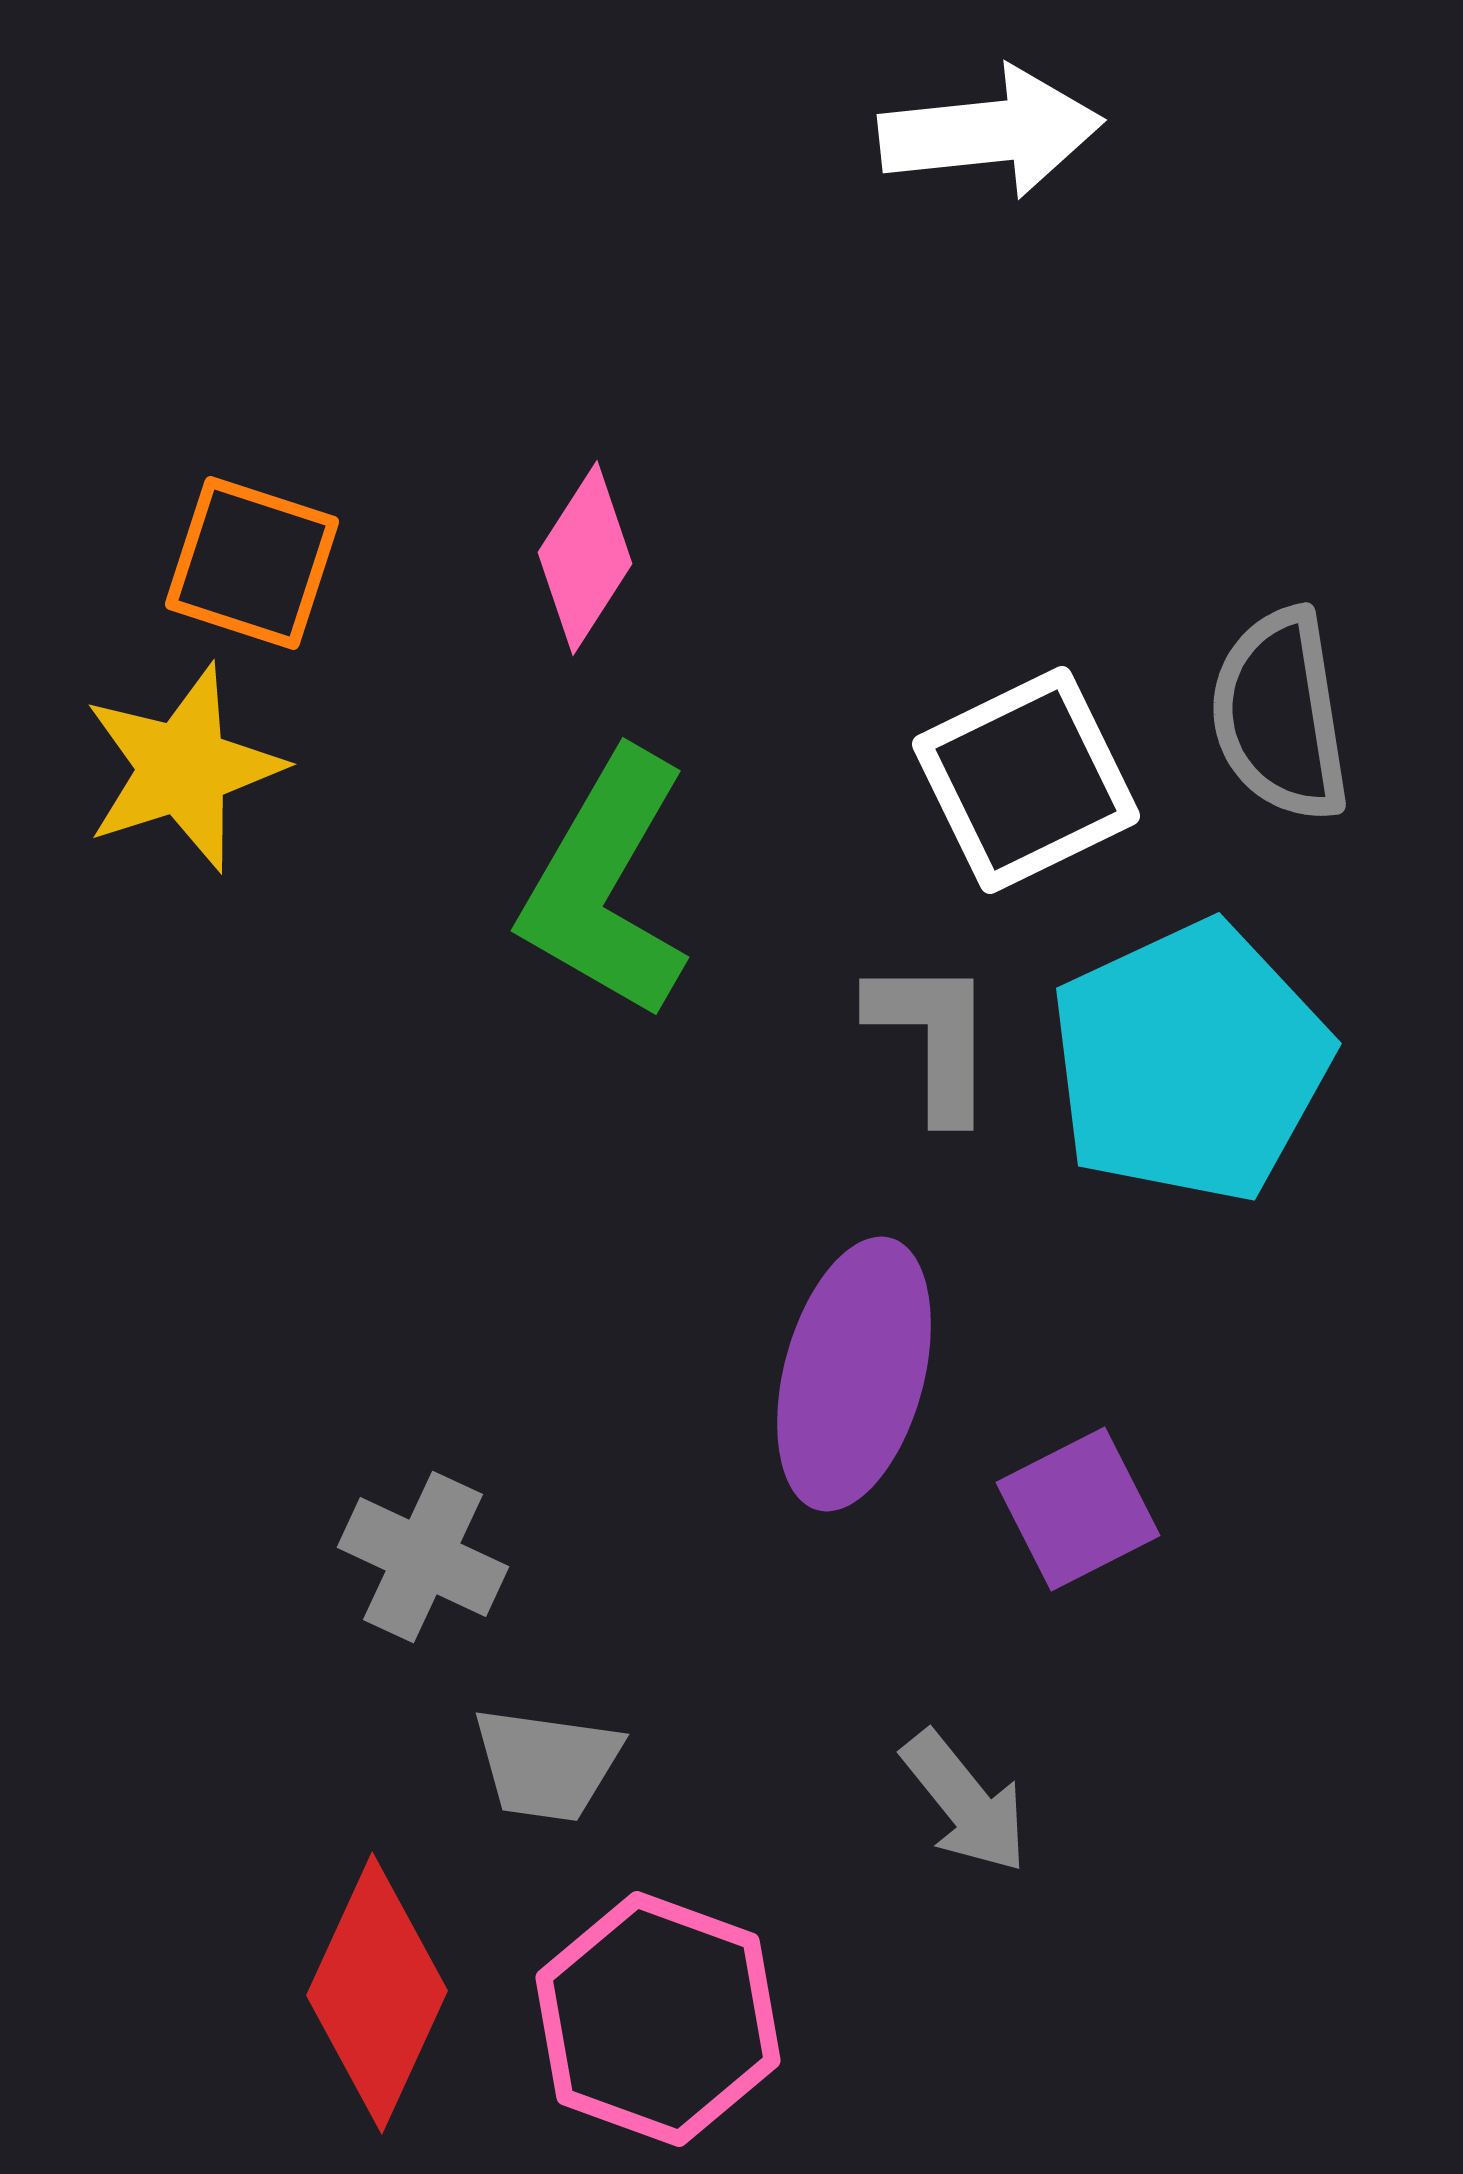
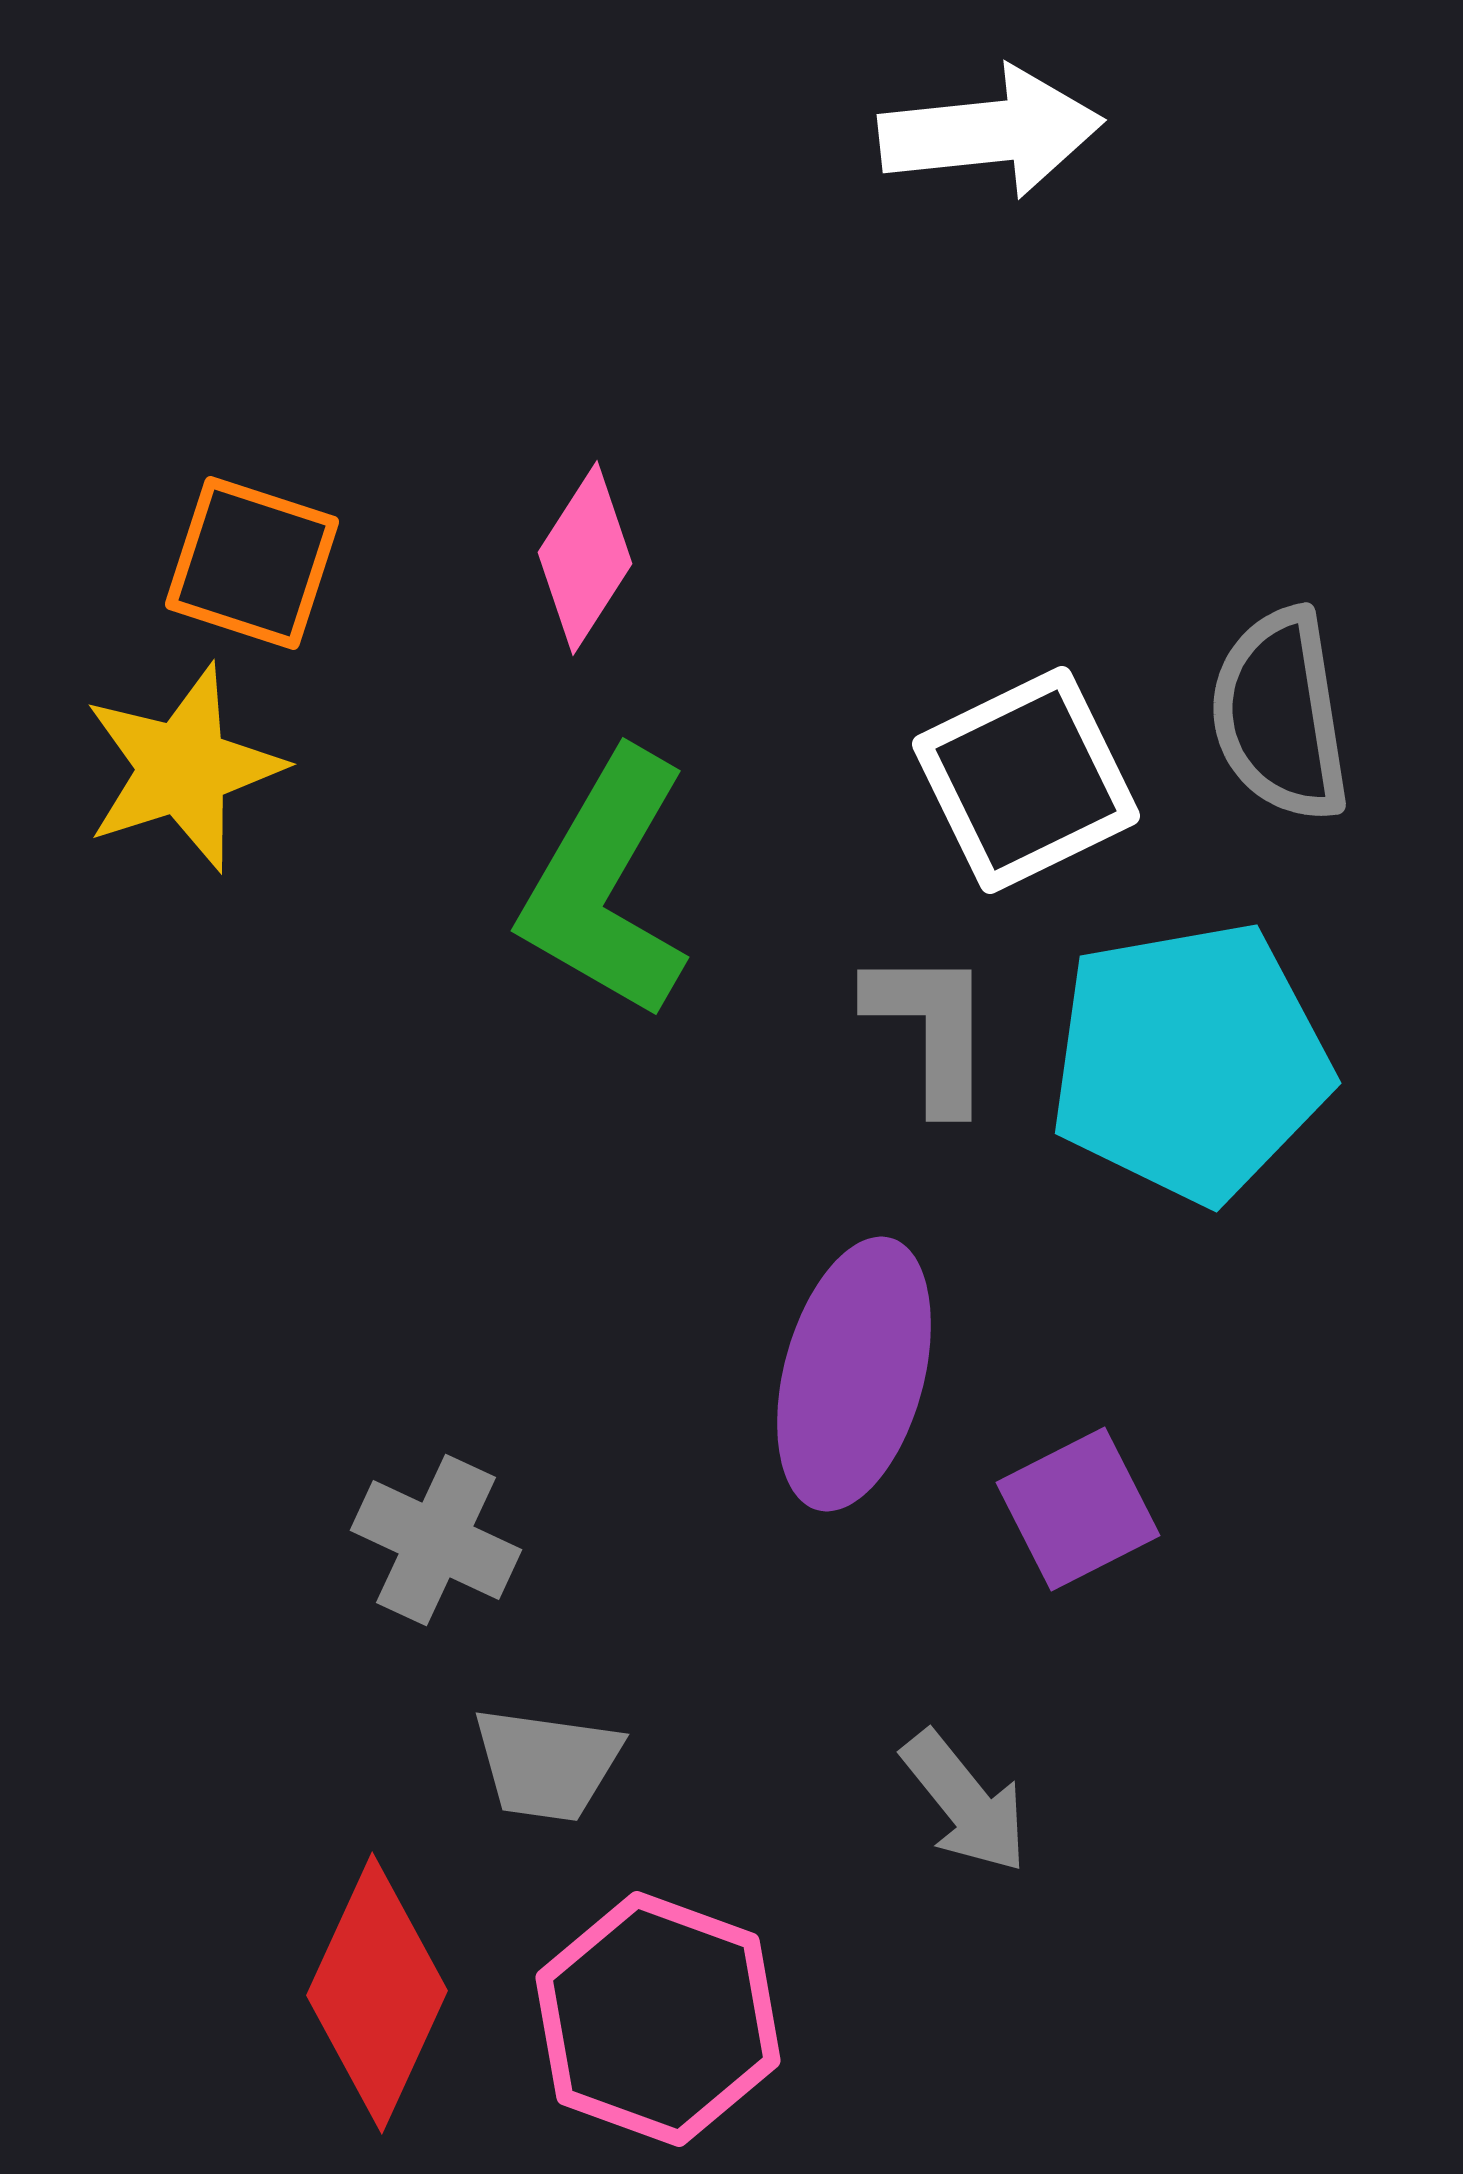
gray L-shape: moved 2 px left, 9 px up
cyan pentagon: rotated 15 degrees clockwise
gray cross: moved 13 px right, 17 px up
